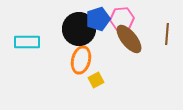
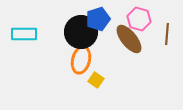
pink hexagon: moved 17 px right; rotated 20 degrees clockwise
black circle: moved 2 px right, 3 px down
cyan rectangle: moved 3 px left, 8 px up
yellow square: rotated 28 degrees counterclockwise
